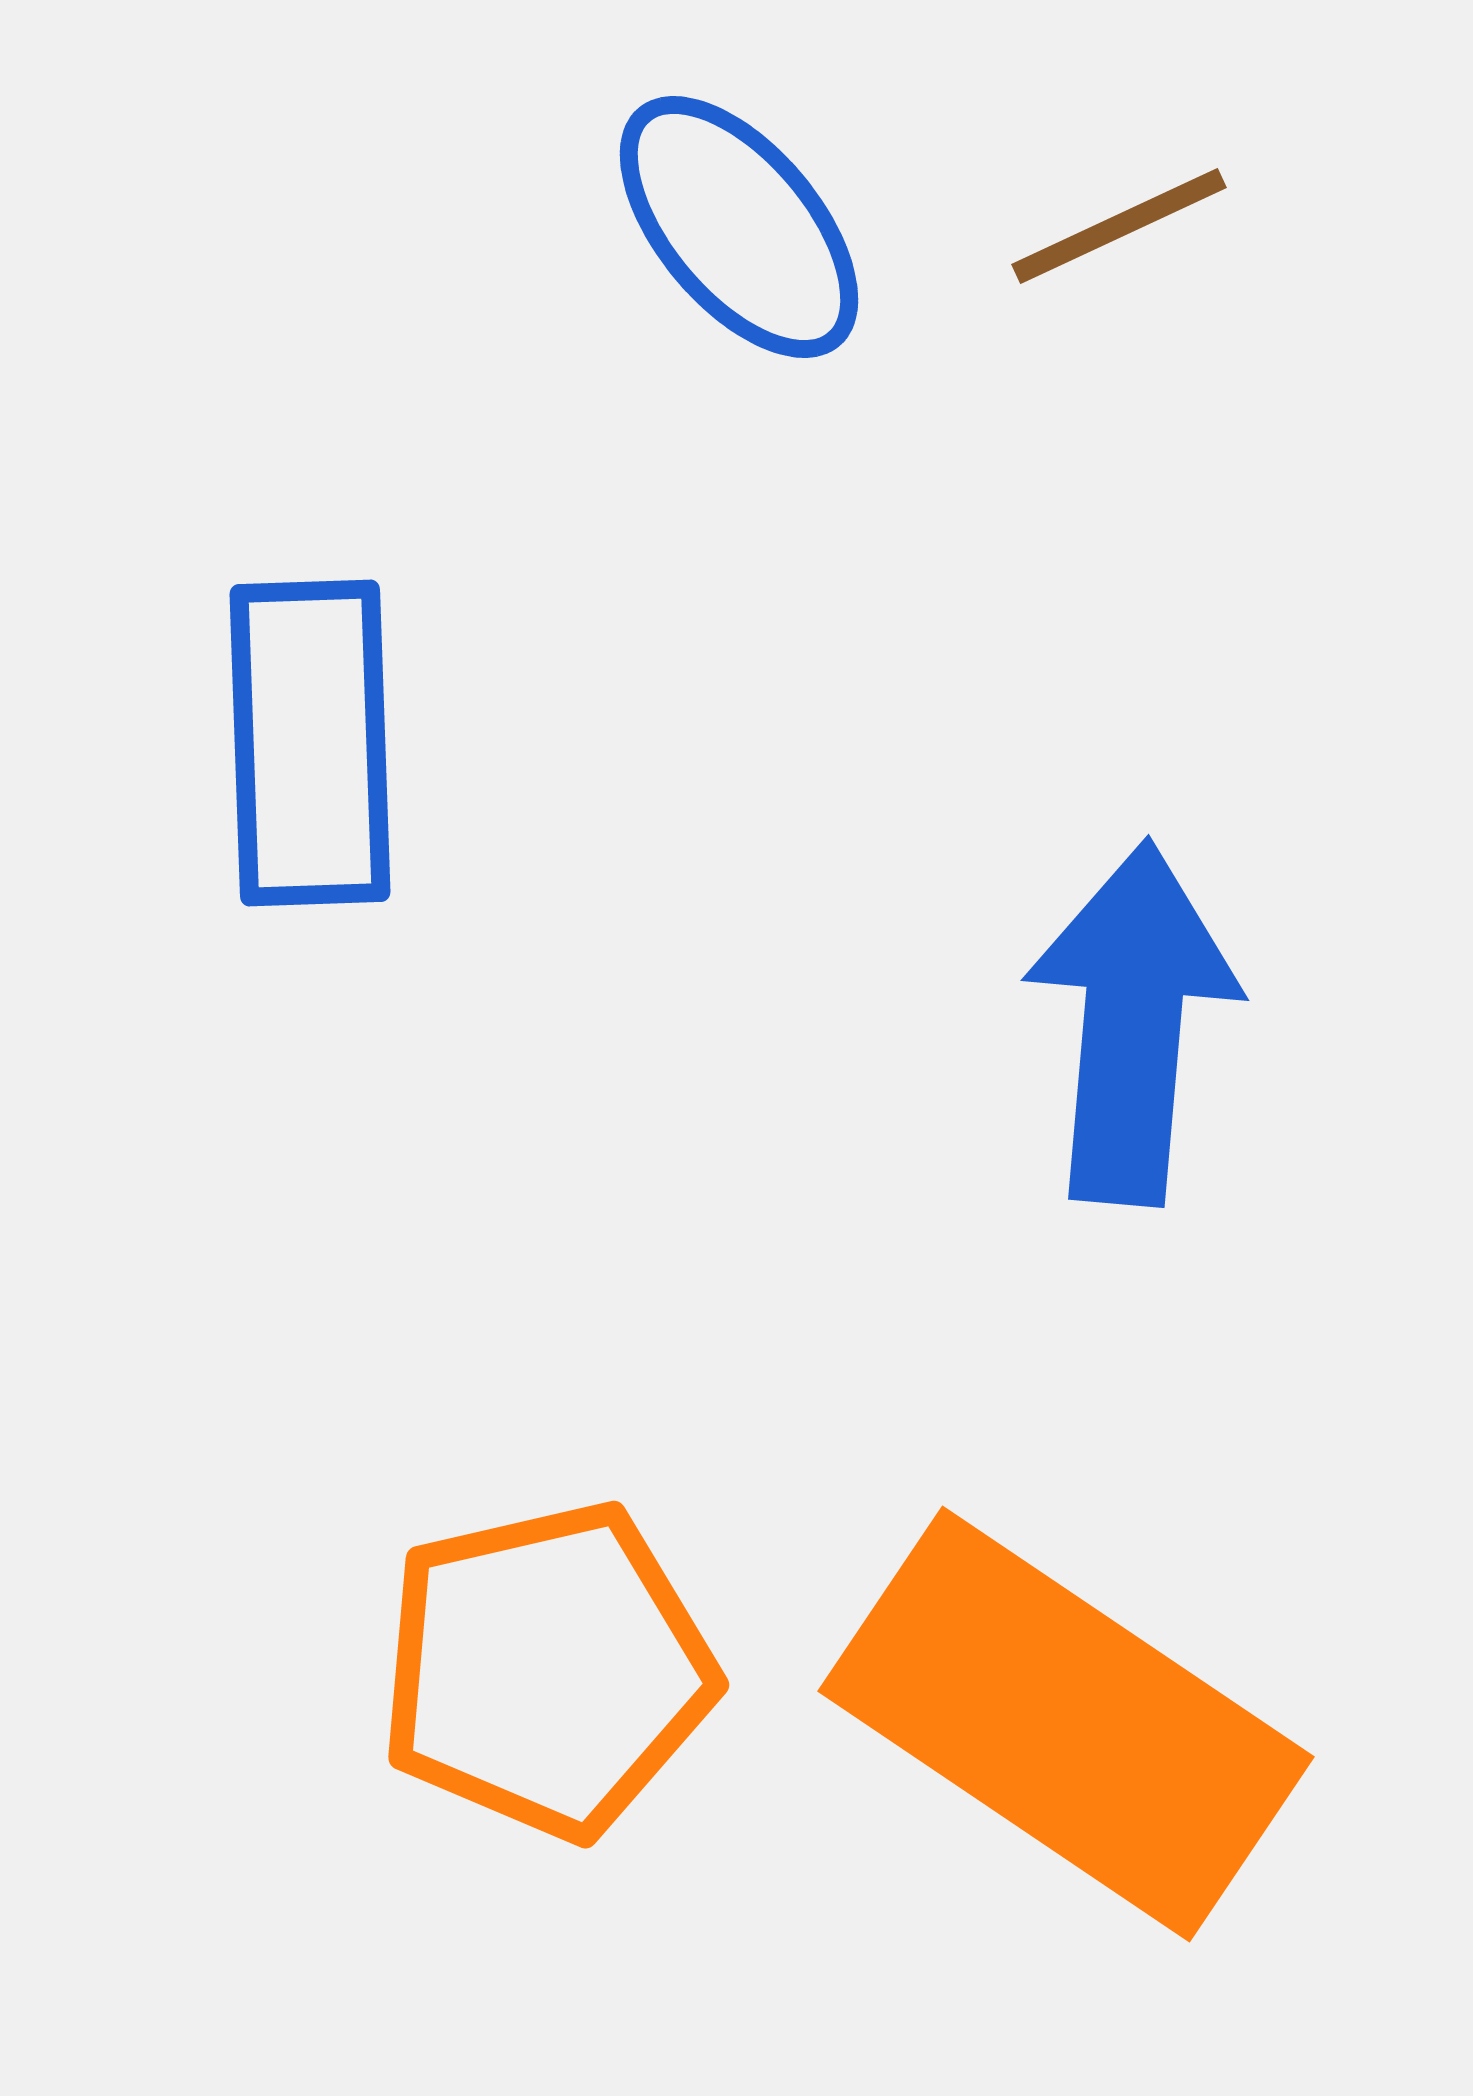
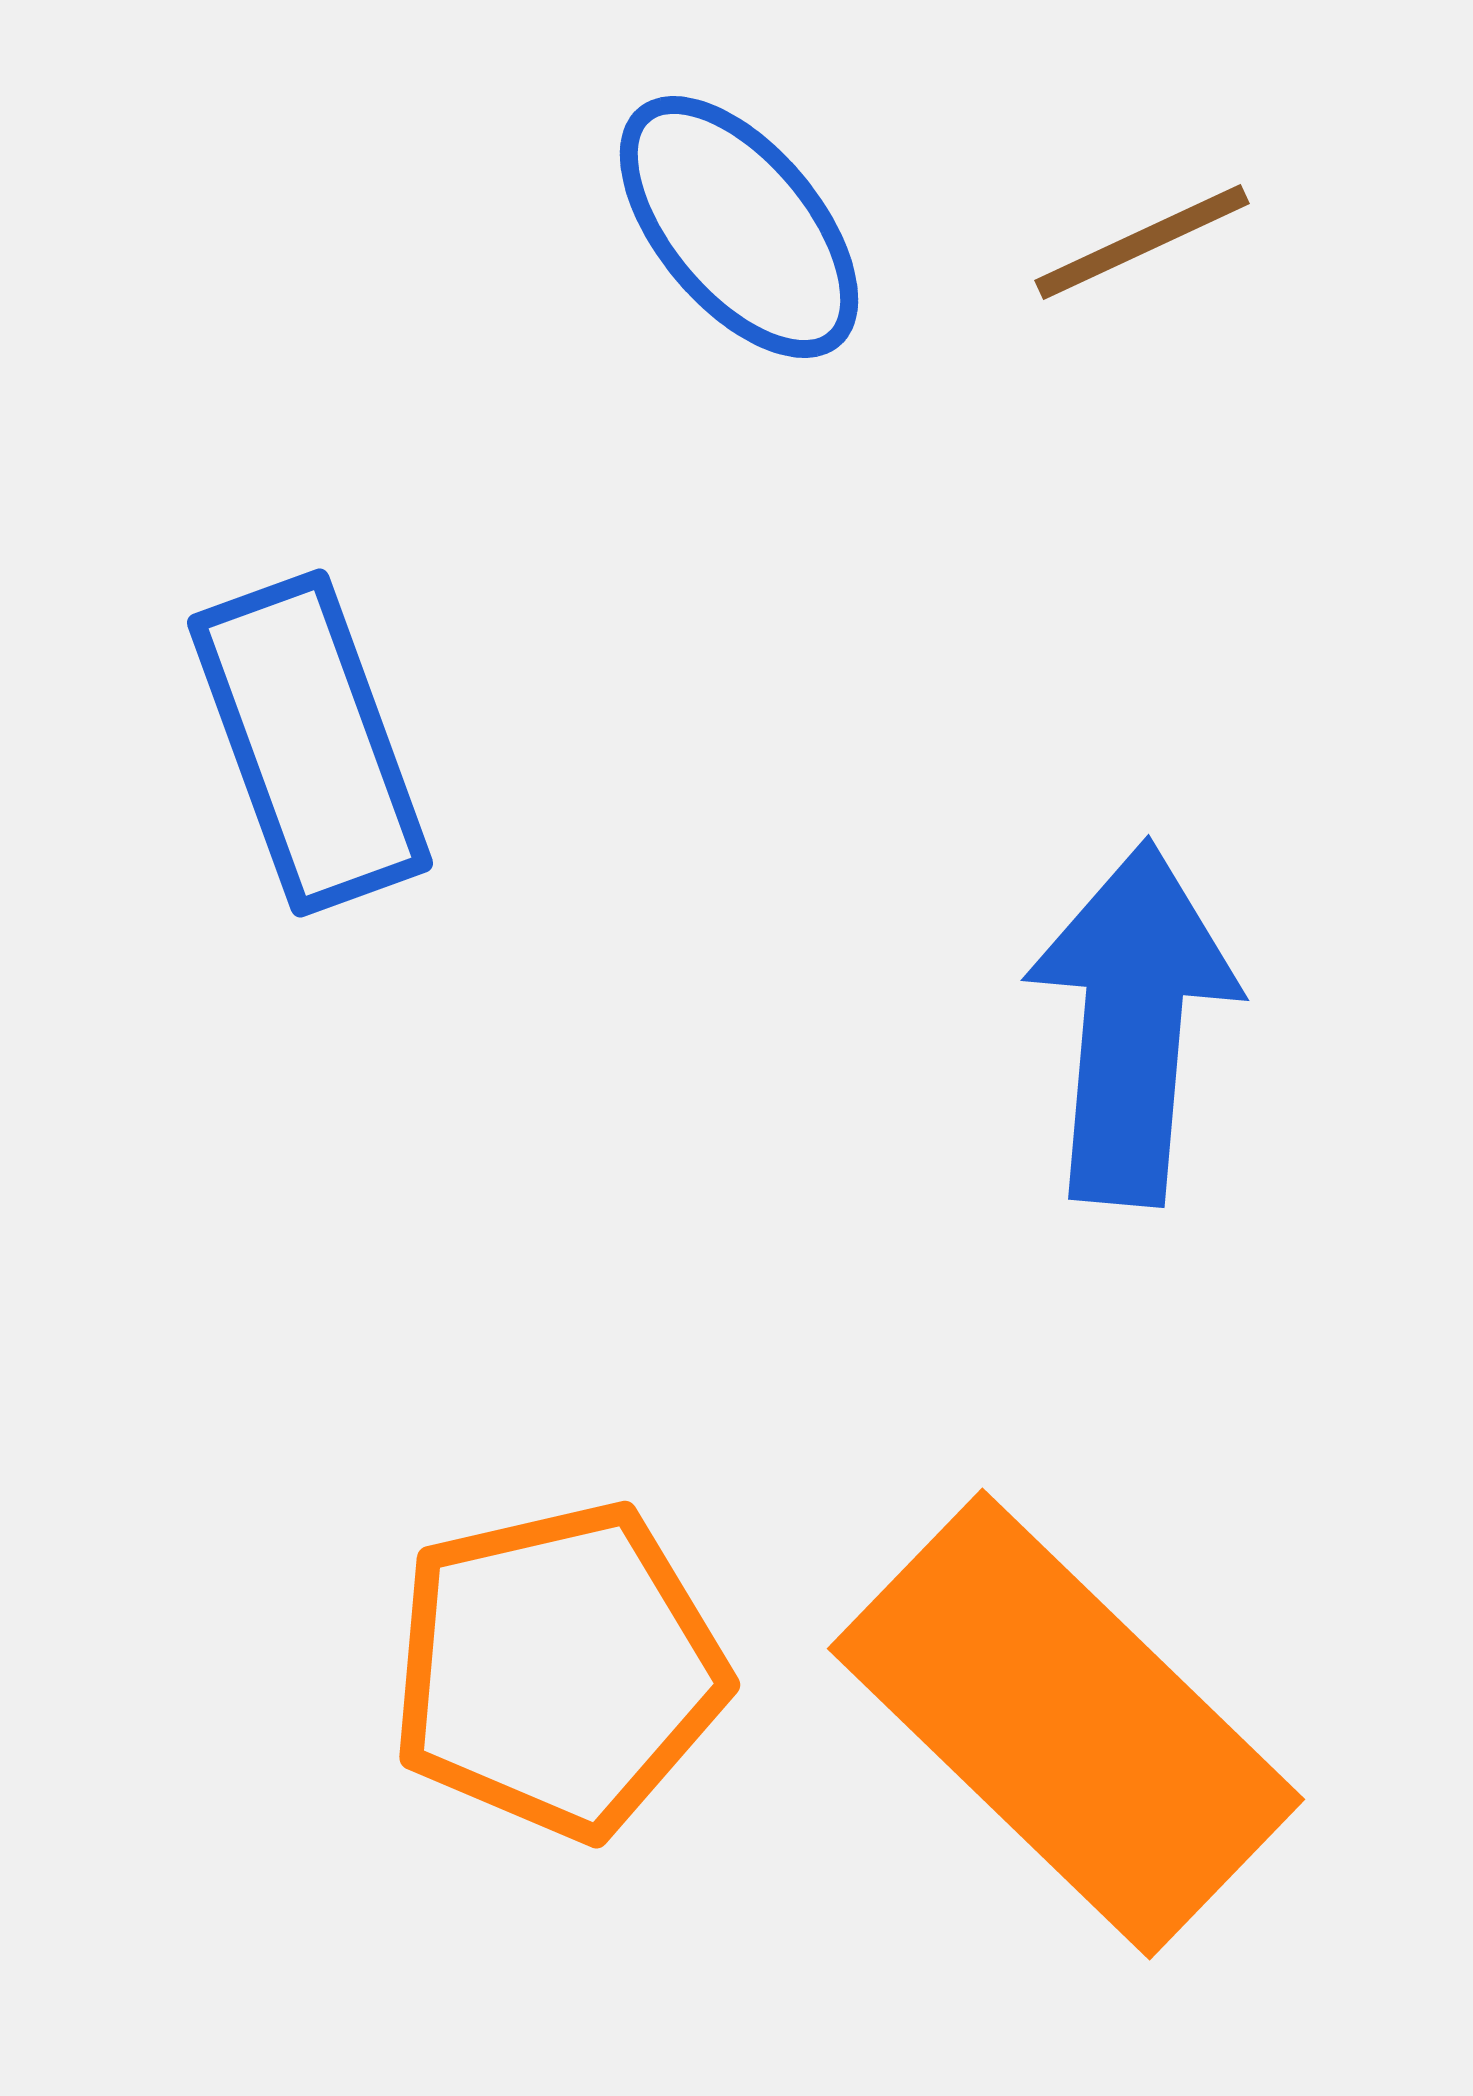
brown line: moved 23 px right, 16 px down
blue rectangle: rotated 18 degrees counterclockwise
orange pentagon: moved 11 px right
orange rectangle: rotated 10 degrees clockwise
